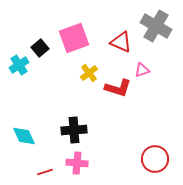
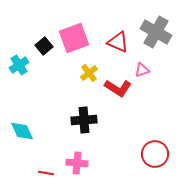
gray cross: moved 6 px down
red triangle: moved 3 px left
black square: moved 4 px right, 2 px up
red L-shape: rotated 16 degrees clockwise
black cross: moved 10 px right, 10 px up
cyan diamond: moved 2 px left, 5 px up
red circle: moved 5 px up
red line: moved 1 px right, 1 px down; rotated 28 degrees clockwise
